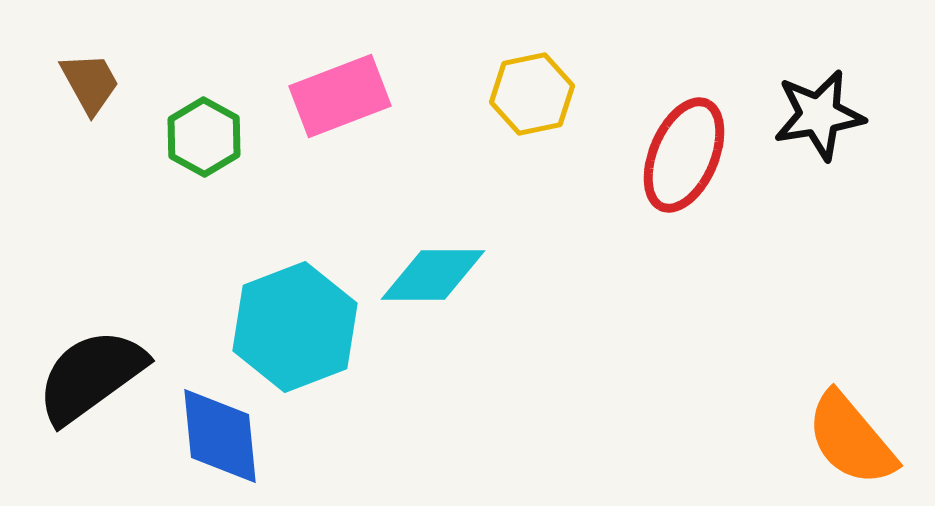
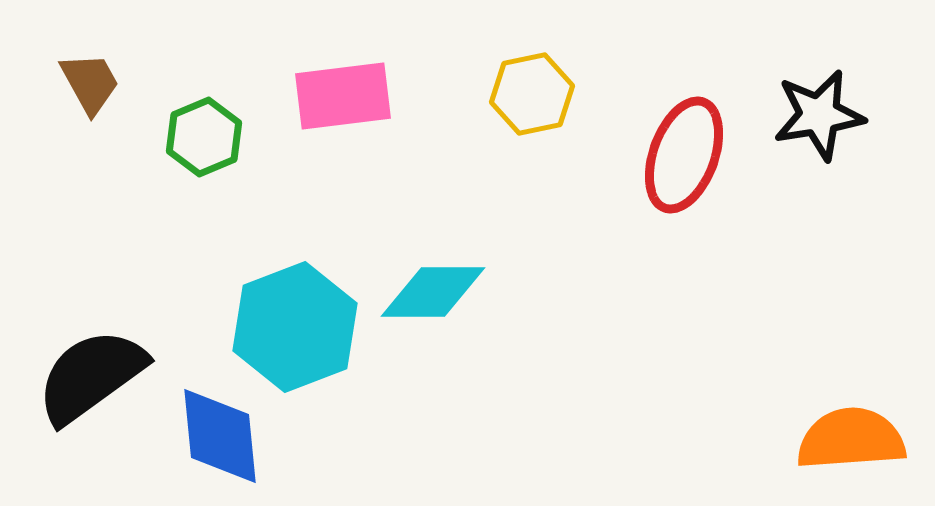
pink rectangle: moved 3 px right; rotated 14 degrees clockwise
green hexagon: rotated 8 degrees clockwise
red ellipse: rotated 3 degrees counterclockwise
cyan diamond: moved 17 px down
orange semicircle: rotated 126 degrees clockwise
